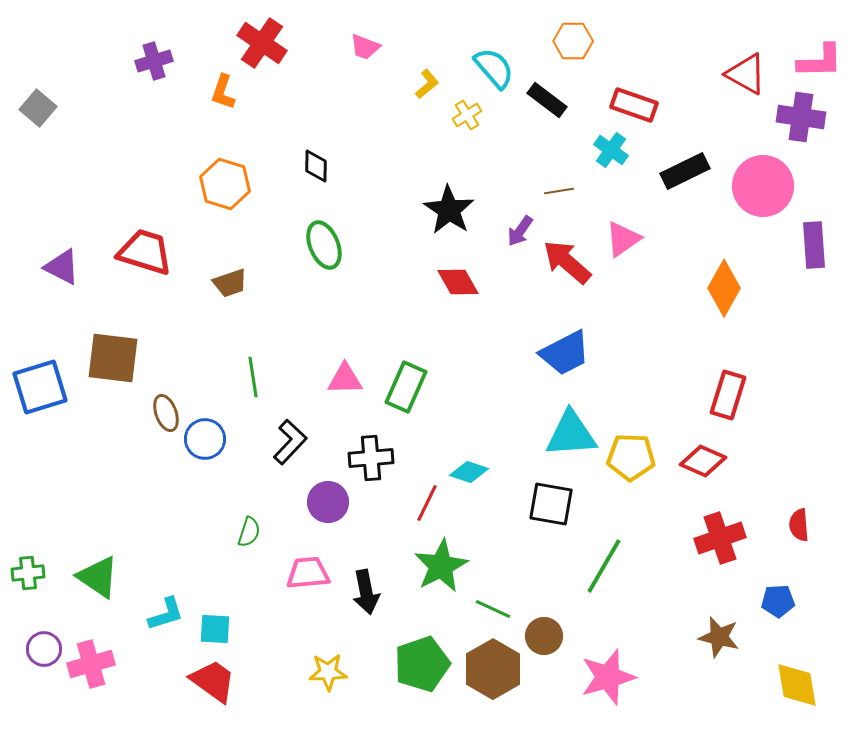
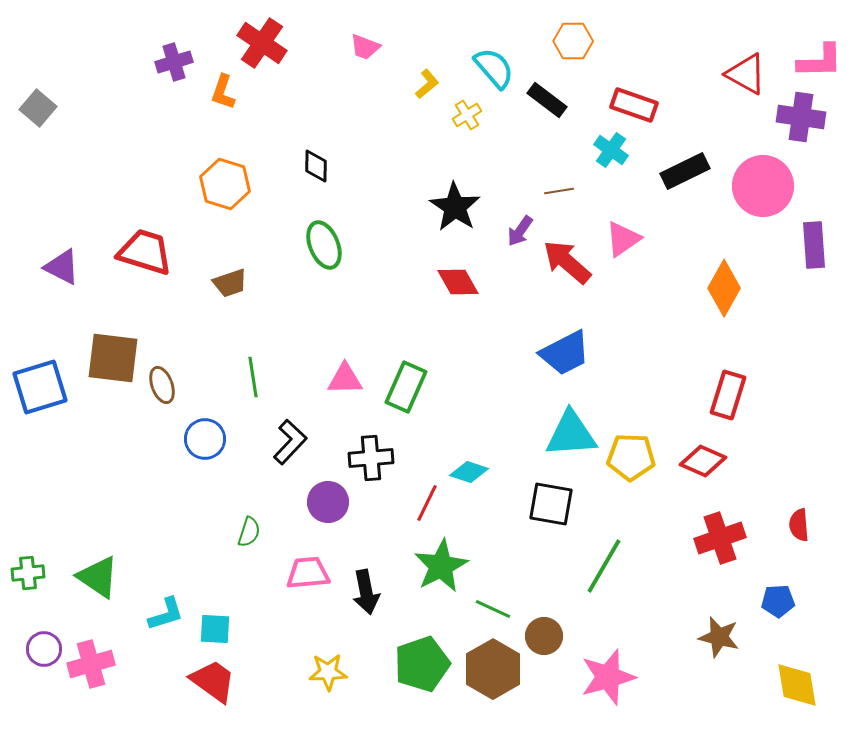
purple cross at (154, 61): moved 20 px right, 1 px down
black star at (449, 210): moved 6 px right, 3 px up
brown ellipse at (166, 413): moved 4 px left, 28 px up
